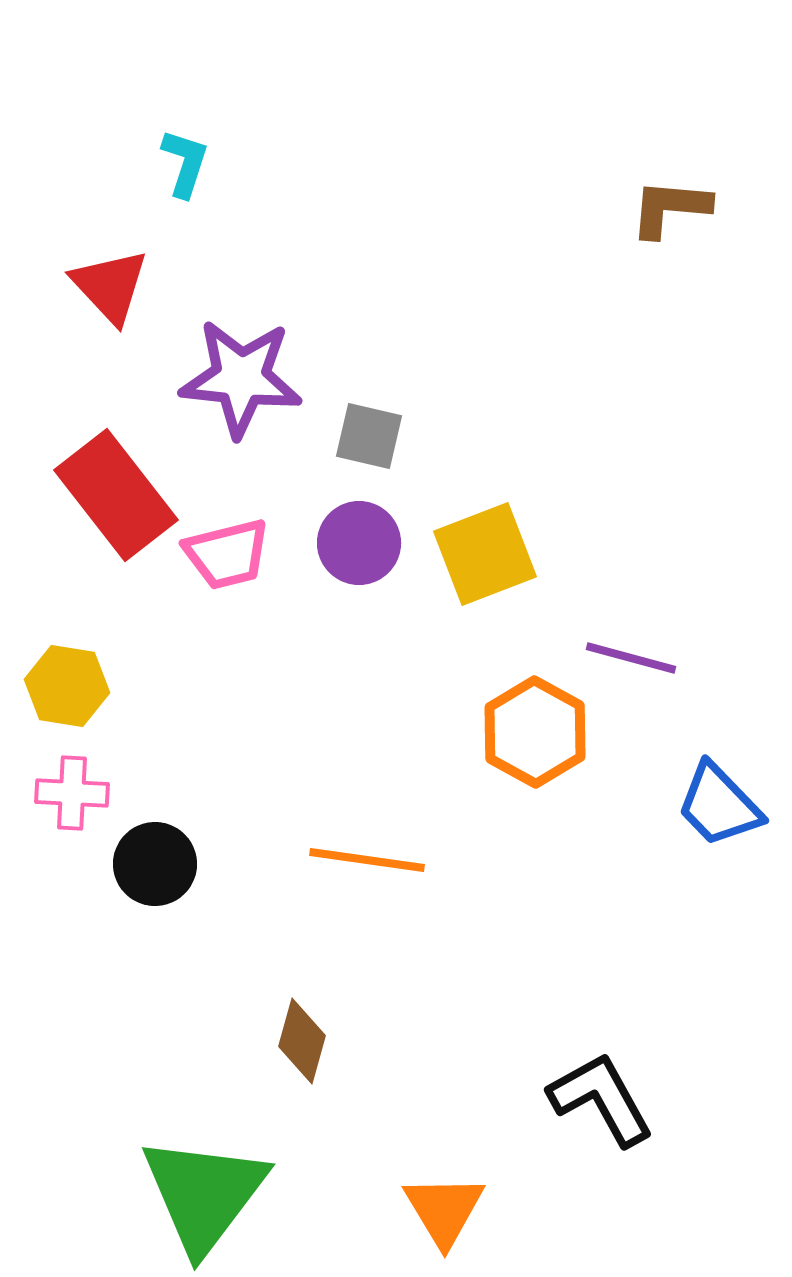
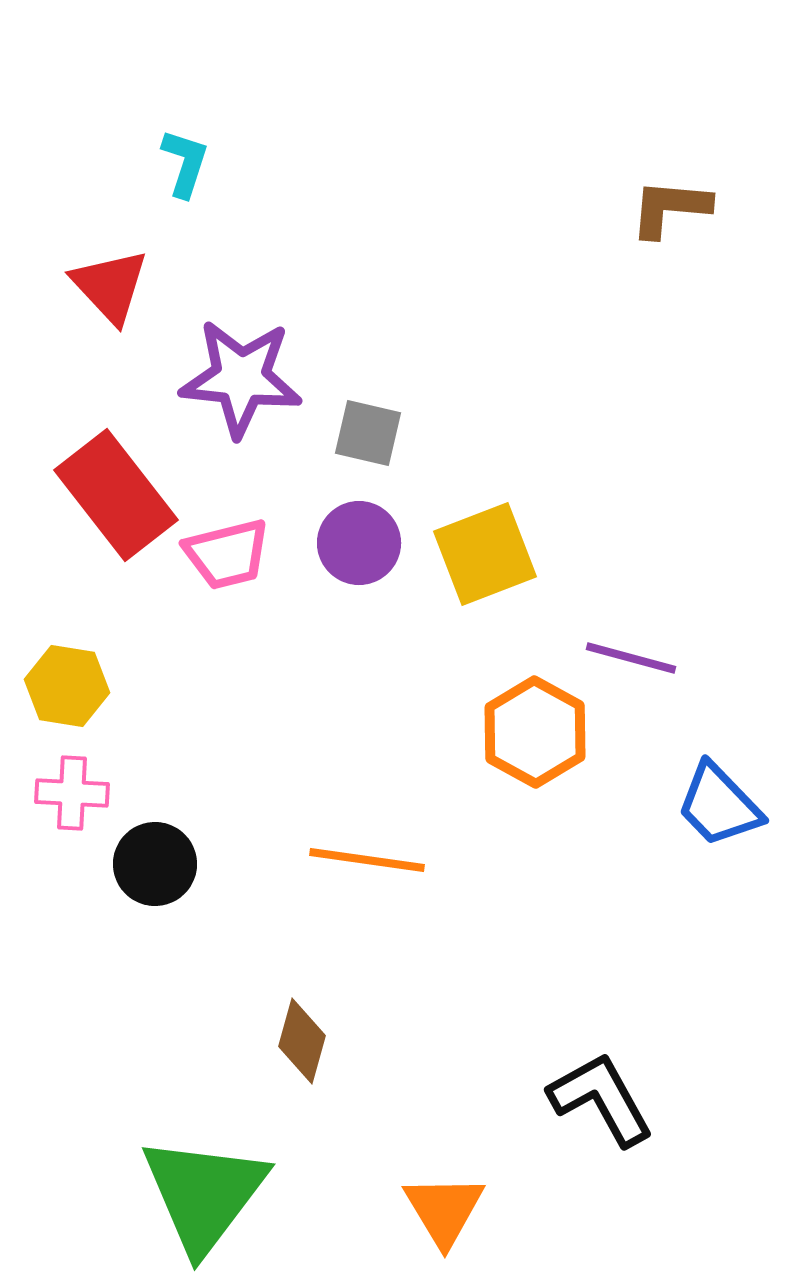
gray square: moved 1 px left, 3 px up
